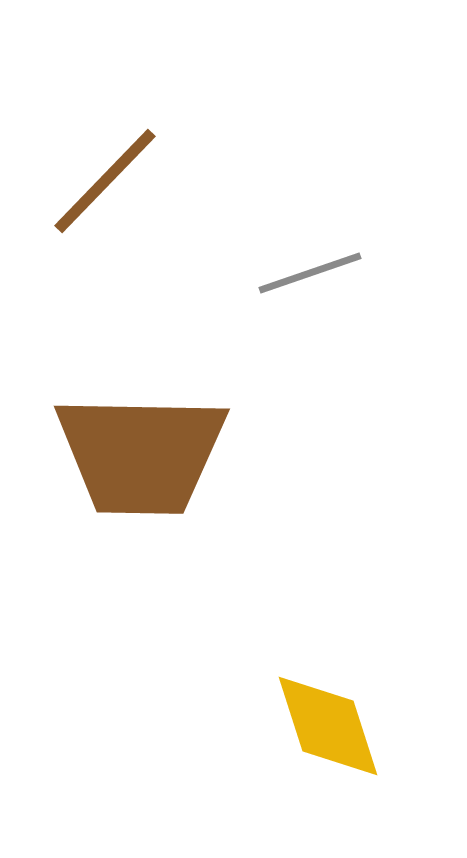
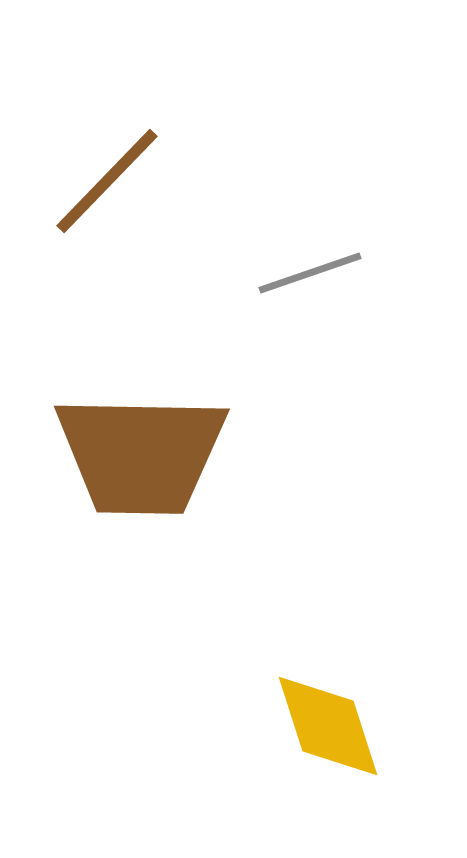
brown line: moved 2 px right
